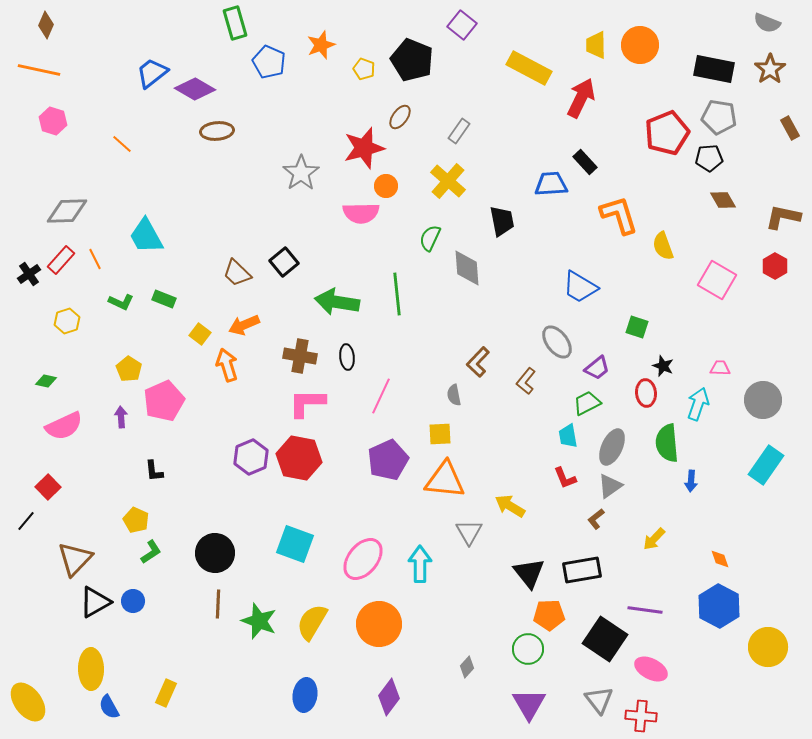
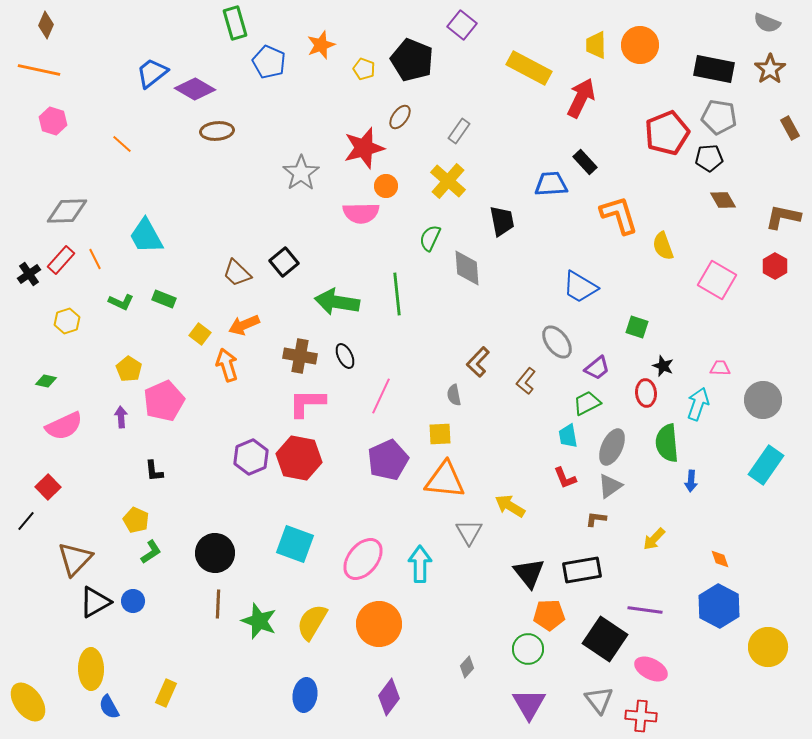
black ellipse at (347, 357): moved 2 px left, 1 px up; rotated 20 degrees counterclockwise
brown L-shape at (596, 519): rotated 45 degrees clockwise
